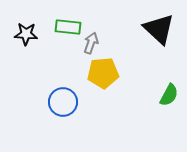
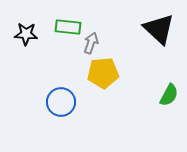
blue circle: moved 2 px left
